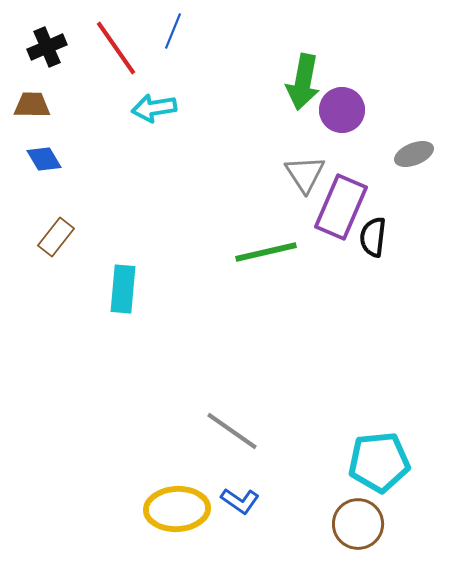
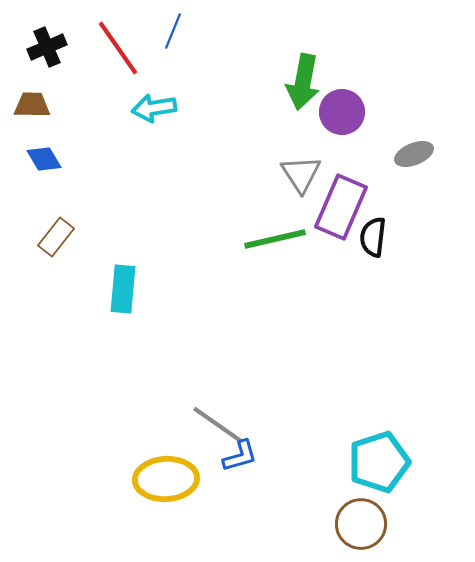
red line: moved 2 px right
purple circle: moved 2 px down
gray triangle: moved 4 px left
green line: moved 9 px right, 13 px up
gray line: moved 14 px left, 6 px up
cyan pentagon: rotated 12 degrees counterclockwise
blue L-shape: moved 45 px up; rotated 51 degrees counterclockwise
yellow ellipse: moved 11 px left, 30 px up
brown circle: moved 3 px right
